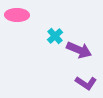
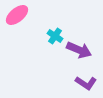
pink ellipse: rotated 40 degrees counterclockwise
cyan cross: rotated 14 degrees counterclockwise
